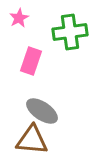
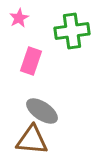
green cross: moved 2 px right, 1 px up
